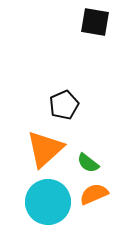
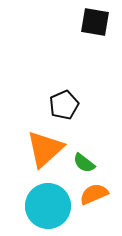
green semicircle: moved 4 px left
cyan circle: moved 4 px down
